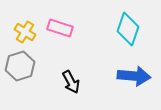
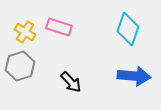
pink rectangle: moved 1 px left, 1 px up
black arrow: rotated 15 degrees counterclockwise
